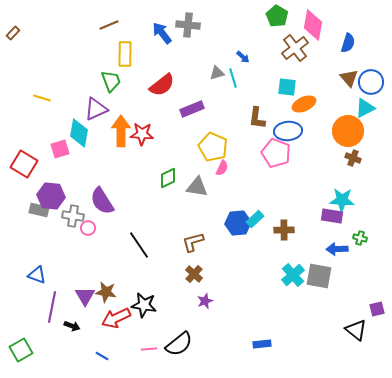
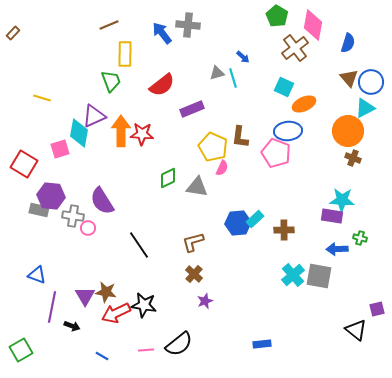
cyan square at (287, 87): moved 3 px left; rotated 18 degrees clockwise
purple triangle at (96, 109): moved 2 px left, 7 px down
brown L-shape at (257, 118): moved 17 px left, 19 px down
red arrow at (116, 318): moved 5 px up
pink line at (149, 349): moved 3 px left, 1 px down
